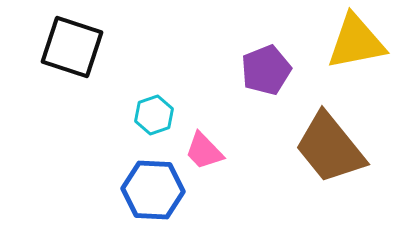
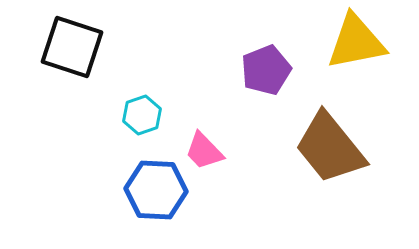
cyan hexagon: moved 12 px left
blue hexagon: moved 3 px right
